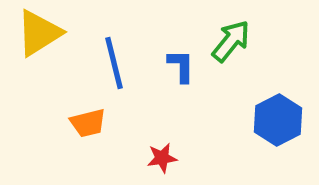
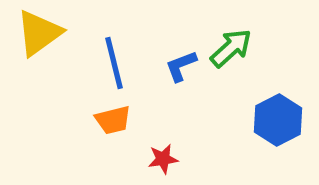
yellow triangle: rotated 4 degrees counterclockwise
green arrow: moved 7 px down; rotated 9 degrees clockwise
blue L-shape: rotated 111 degrees counterclockwise
orange trapezoid: moved 25 px right, 3 px up
red star: moved 1 px right, 1 px down
